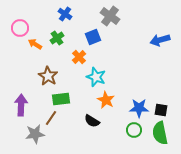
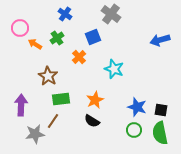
gray cross: moved 1 px right, 2 px up
cyan star: moved 18 px right, 8 px up
orange star: moved 11 px left; rotated 18 degrees clockwise
blue star: moved 2 px left, 1 px up; rotated 18 degrees clockwise
brown line: moved 2 px right, 3 px down
